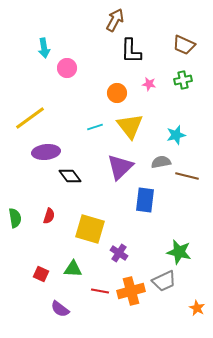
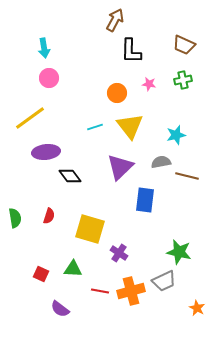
pink circle: moved 18 px left, 10 px down
